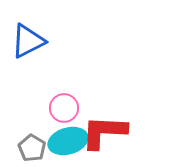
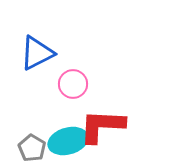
blue triangle: moved 9 px right, 12 px down
pink circle: moved 9 px right, 24 px up
red L-shape: moved 2 px left, 6 px up
